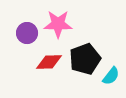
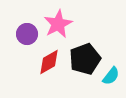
pink star: rotated 28 degrees counterclockwise
purple circle: moved 1 px down
red diamond: rotated 28 degrees counterclockwise
